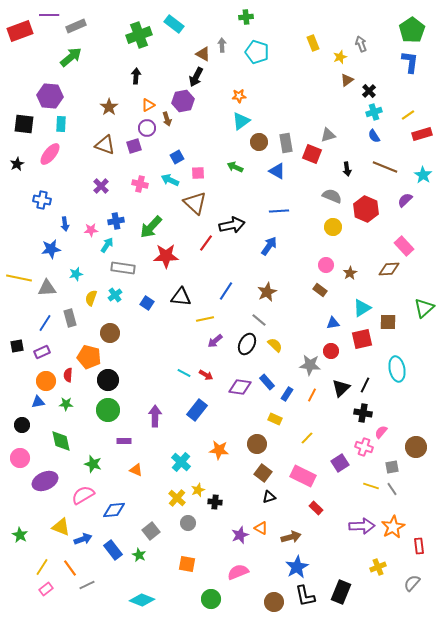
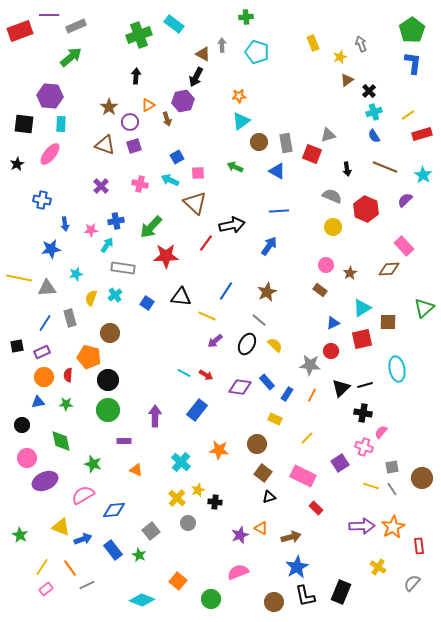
blue L-shape at (410, 62): moved 3 px right, 1 px down
purple circle at (147, 128): moved 17 px left, 6 px up
yellow line at (205, 319): moved 2 px right, 3 px up; rotated 36 degrees clockwise
blue triangle at (333, 323): rotated 16 degrees counterclockwise
orange circle at (46, 381): moved 2 px left, 4 px up
black line at (365, 385): rotated 49 degrees clockwise
brown circle at (416, 447): moved 6 px right, 31 px down
pink circle at (20, 458): moved 7 px right
orange square at (187, 564): moved 9 px left, 17 px down; rotated 30 degrees clockwise
yellow cross at (378, 567): rotated 35 degrees counterclockwise
